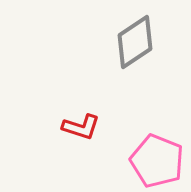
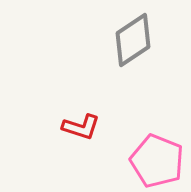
gray diamond: moved 2 px left, 2 px up
